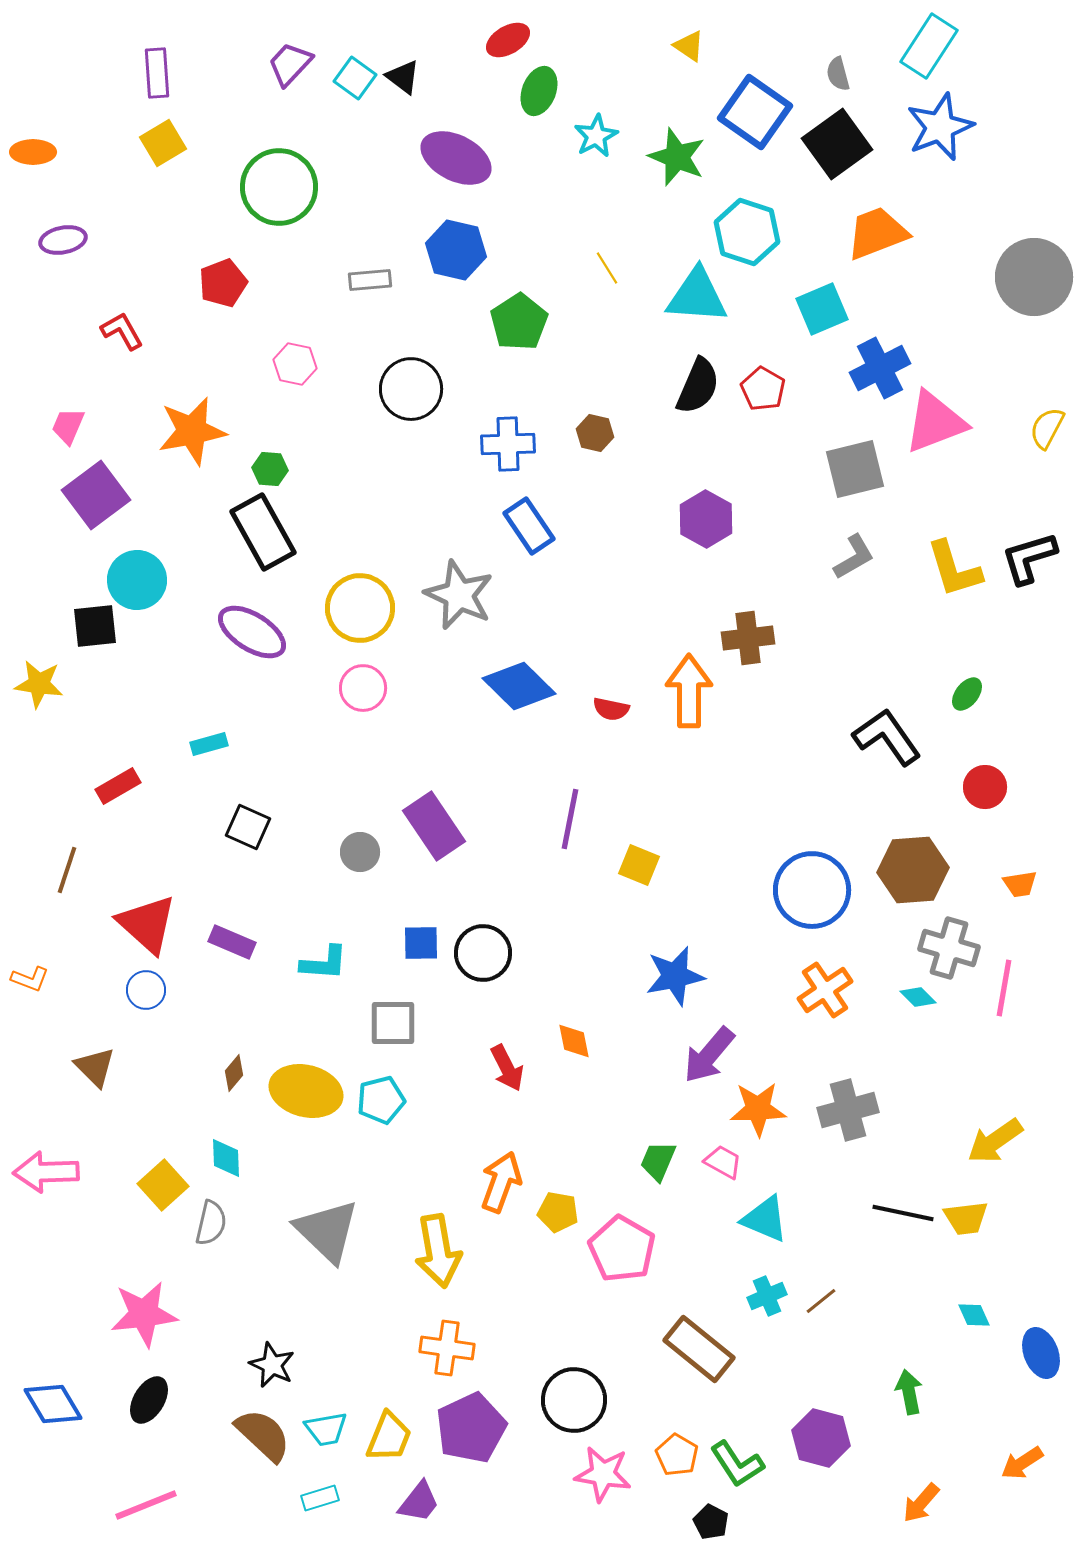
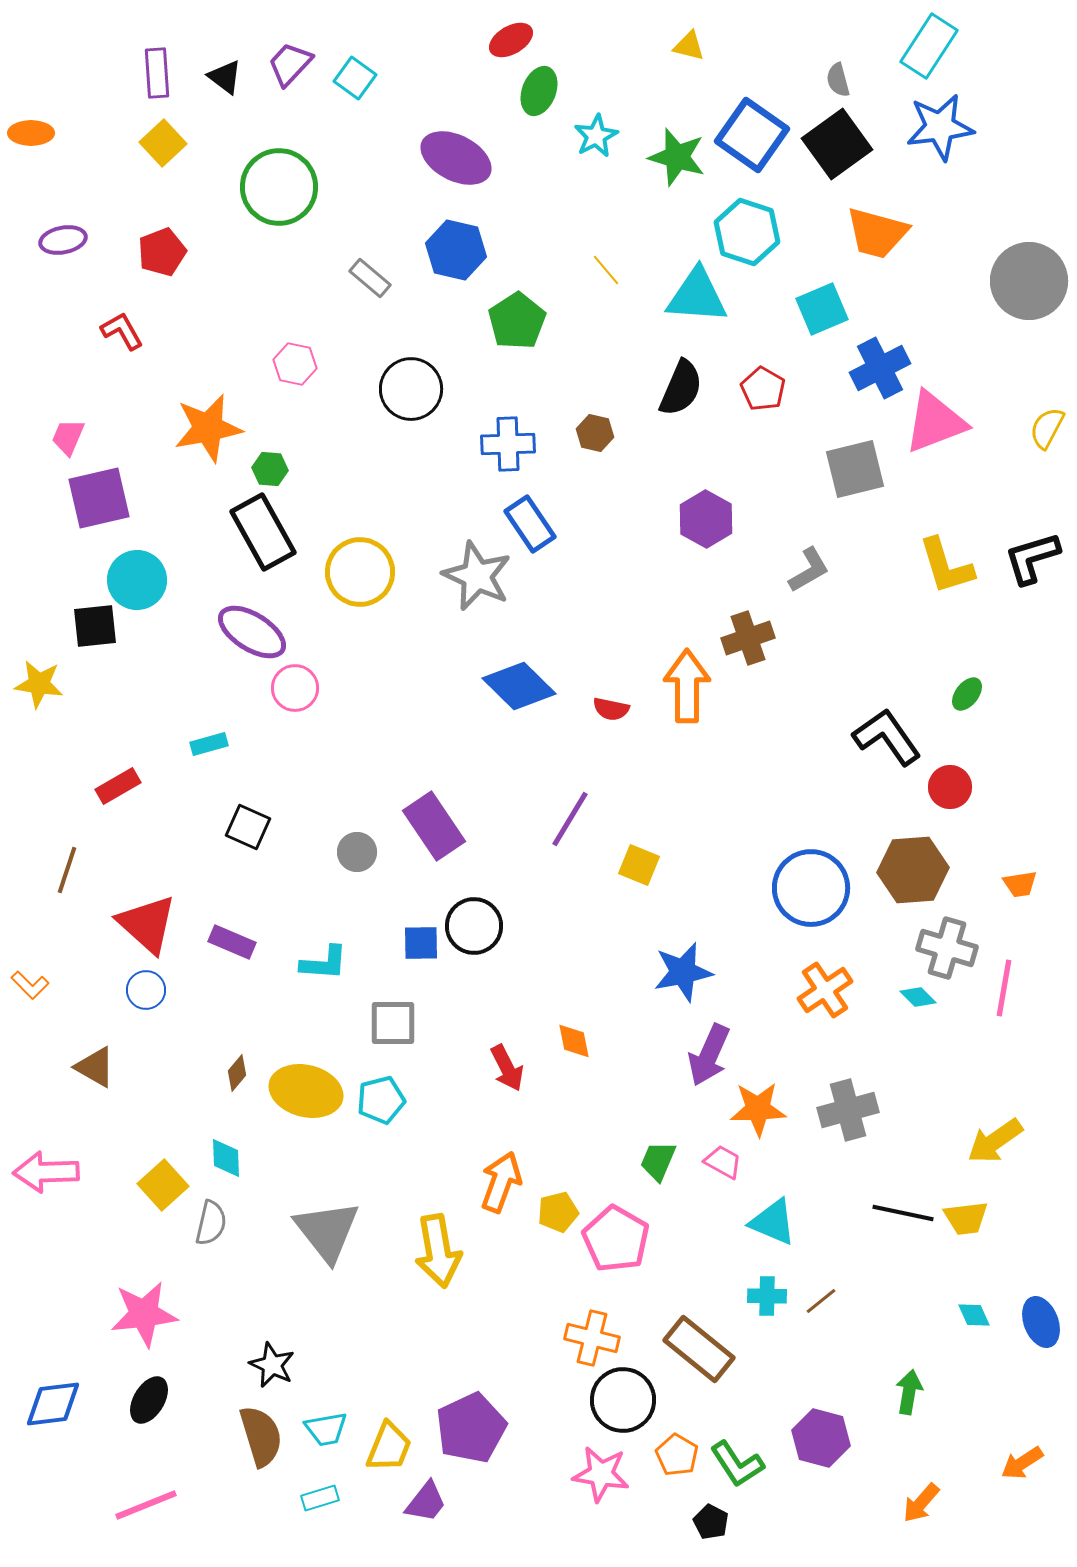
red ellipse at (508, 40): moved 3 px right
yellow triangle at (689, 46): rotated 20 degrees counterclockwise
gray semicircle at (838, 74): moved 6 px down
black triangle at (403, 77): moved 178 px left
blue square at (755, 112): moved 3 px left, 23 px down
blue star at (940, 127): rotated 14 degrees clockwise
yellow square at (163, 143): rotated 12 degrees counterclockwise
orange ellipse at (33, 152): moved 2 px left, 19 px up
green star at (677, 157): rotated 6 degrees counterclockwise
orange trapezoid at (877, 233): rotated 144 degrees counterclockwise
yellow line at (607, 268): moved 1 px left, 2 px down; rotated 8 degrees counterclockwise
gray circle at (1034, 277): moved 5 px left, 4 px down
gray rectangle at (370, 280): moved 2 px up; rotated 45 degrees clockwise
red pentagon at (223, 283): moved 61 px left, 31 px up
green pentagon at (519, 322): moved 2 px left, 1 px up
black semicircle at (698, 386): moved 17 px left, 2 px down
pink trapezoid at (68, 426): moved 11 px down
orange star at (192, 431): moved 16 px right, 3 px up
purple square at (96, 495): moved 3 px right, 3 px down; rotated 24 degrees clockwise
blue rectangle at (529, 526): moved 1 px right, 2 px up
gray L-shape at (854, 557): moved 45 px left, 13 px down
black L-shape at (1029, 558): moved 3 px right
yellow L-shape at (954, 569): moved 8 px left, 3 px up
gray star at (459, 595): moved 18 px right, 19 px up
yellow circle at (360, 608): moved 36 px up
brown cross at (748, 638): rotated 12 degrees counterclockwise
pink circle at (363, 688): moved 68 px left
orange arrow at (689, 691): moved 2 px left, 5 px up
red circle at (985, 787): moved 35 px left
purple line at (570, 819): rotated 20 degrees clockwise
gray circle at (360, 852): moved 3 px left
blue circle at (812, 890): moved 1 px left, 2 px up
gray cross at (949, 948): moved 2 px left
black circle at (483, 953): moved 9 px left, 27 px up
blue star at (675, 976): moved 8 px right, 4 px up
orange L-shape at (30, 979): moved 6 px down; rotated 24 degrees clockwise
purple arrow at (709, 1055): rotated 16 degrees counterclockwise
brown triangle at (95, 1067): rotated 15 degrees counterclockwise
brown diamond at (234, 1073): moved 3 px right
yellow pentagon at (558, 1212): rotated 24 degrees counterclockwise
cyan triangle at (765, 1219): moved 8 px right, 3 px down
gray triangle at (327, 1231): rotated 8 degrees clockwise
pink pentagon at (622, 1249): moved 6 px left, 10 px up
cyan cross at (767, 1296): rotated 24 degrees clockwise
orange cross at (447, 1348): moved 145 px right, 10 px up; rotated 6 degrees clockwise
blue ellipse at (1041, 1353): moved 31 px up
green arrow at (909, 1392): rotated 21 degrees clockwise
black circle at (574, 1400): moved 49 px right
blue diamond at (53, 1404): rotated 66 degrees counterclockwise
brown semicircle at (263, 1435): moved 2 px left, 1 px down; rotated 30 degrees clockwise
yellow trapezoid at (389, 1437): moved 10 px down
pink star at (603, 1474): moved 2 px left
purple trapezoid at (419, 1502): moved 7 px right
